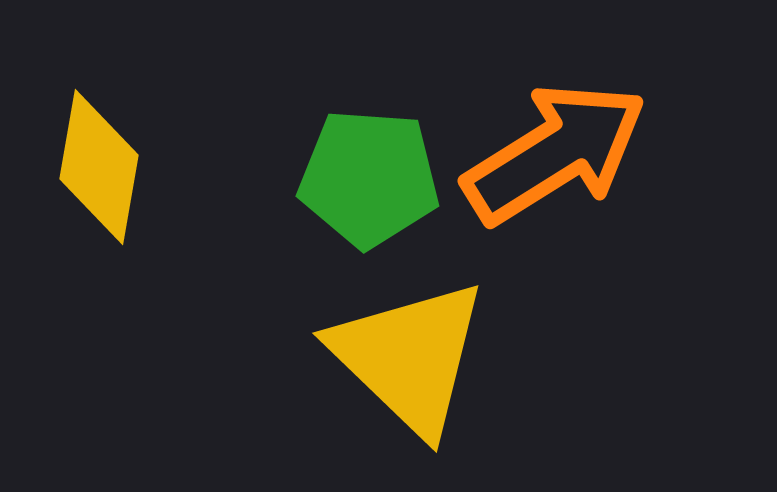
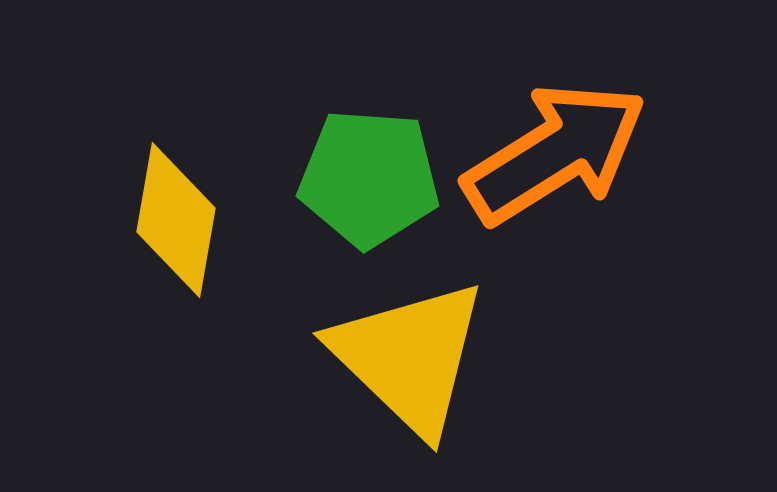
yellow diamond: moved 77 px right, 53 px down
